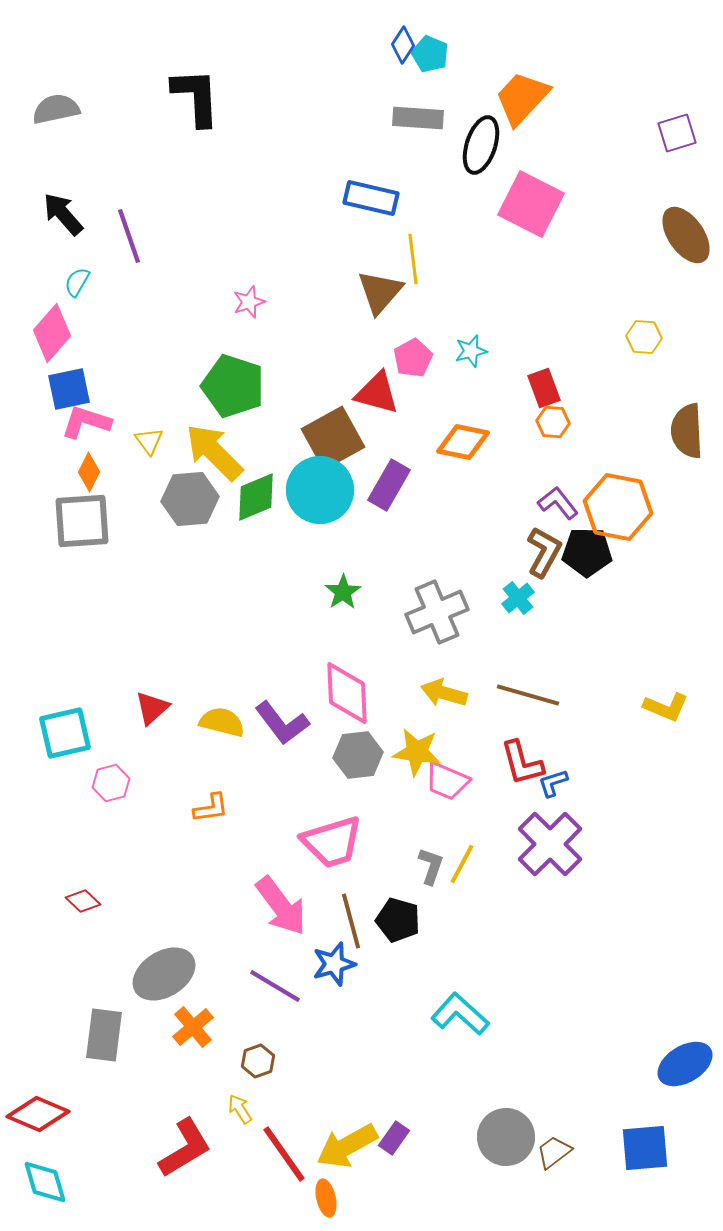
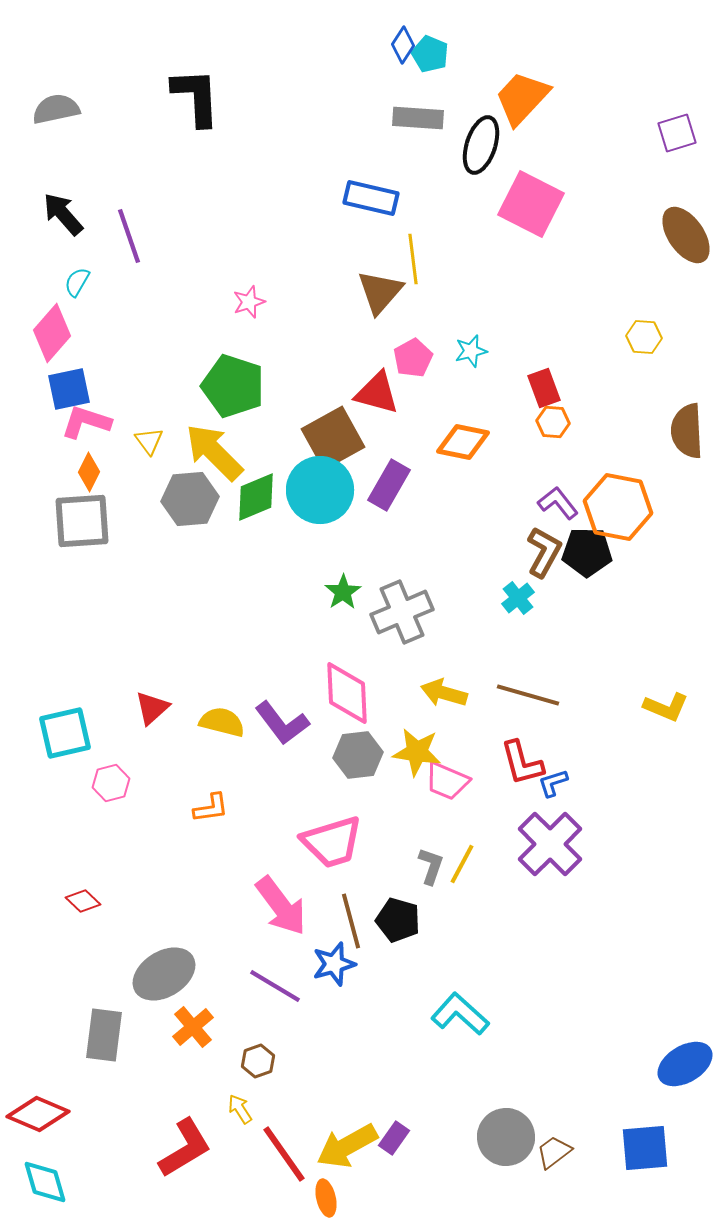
gray cross at (437, 612): moved 35 px left
